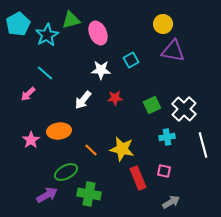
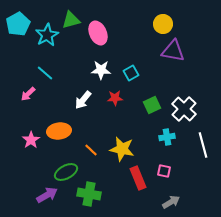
cyan square: moved 13 px down
